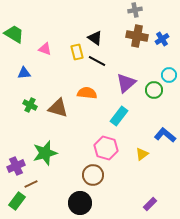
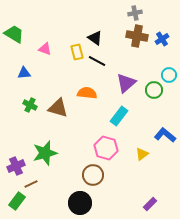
gray cross: moved 3 px down
